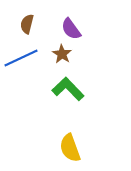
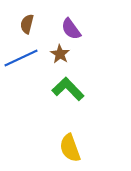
brown star: moved 2 px left
